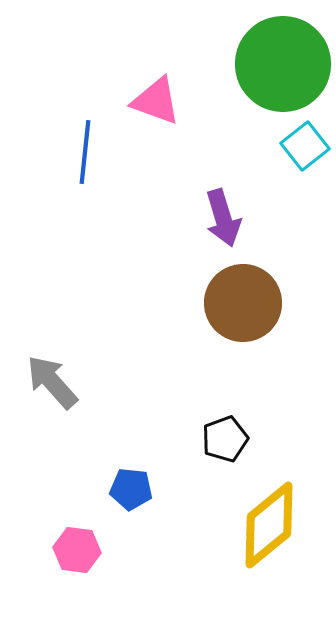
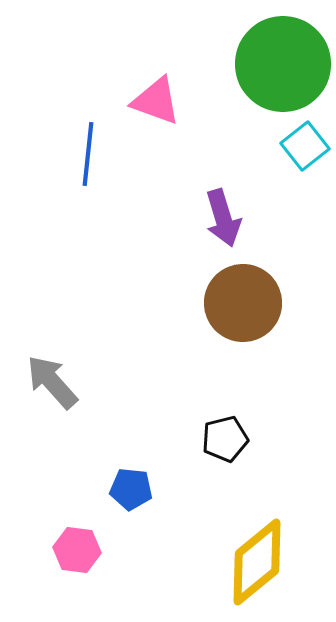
blue line: moved 3 px right, 2 px down
black pentagon: rotated 6 degrees clockwise
yellow diamond: moved 12 px left, 37 px down
